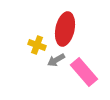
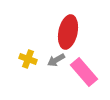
red ellipse: moved 3 px right, 3 px down
yellow cross: moved 9 px left, 14 px down
